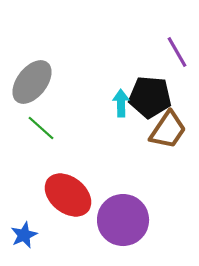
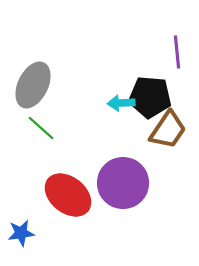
purple line: rotated 24 degrees clockwise
gray ellipse: moved 1 px right, 3 px down; rotated 12 degrees counterclockwise
cyan arrow: rotated 92 degrees counterclockwise
purple circle: moved 37 px up
blue star: moved 3 px left, 2 px up; rotated 16 degrees clockwise
